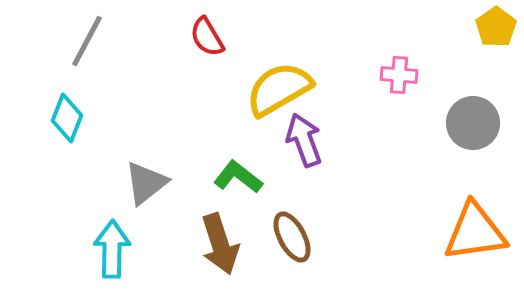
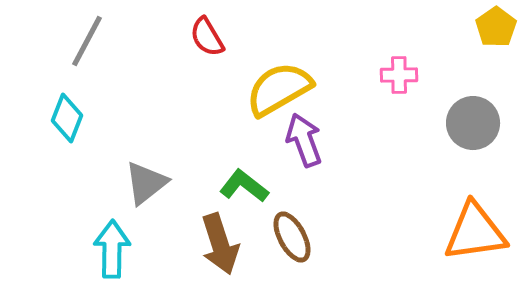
pink cross: rotated 6 degrees counterclockwise
green L-shape: moved 6 px right, 9 px down
